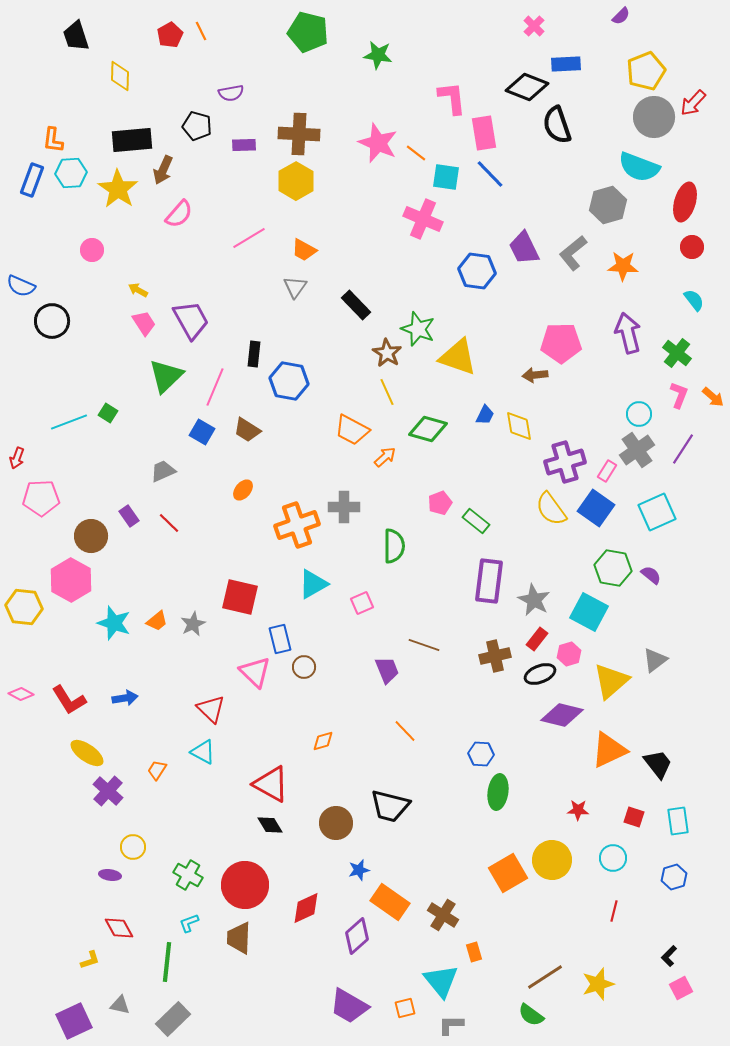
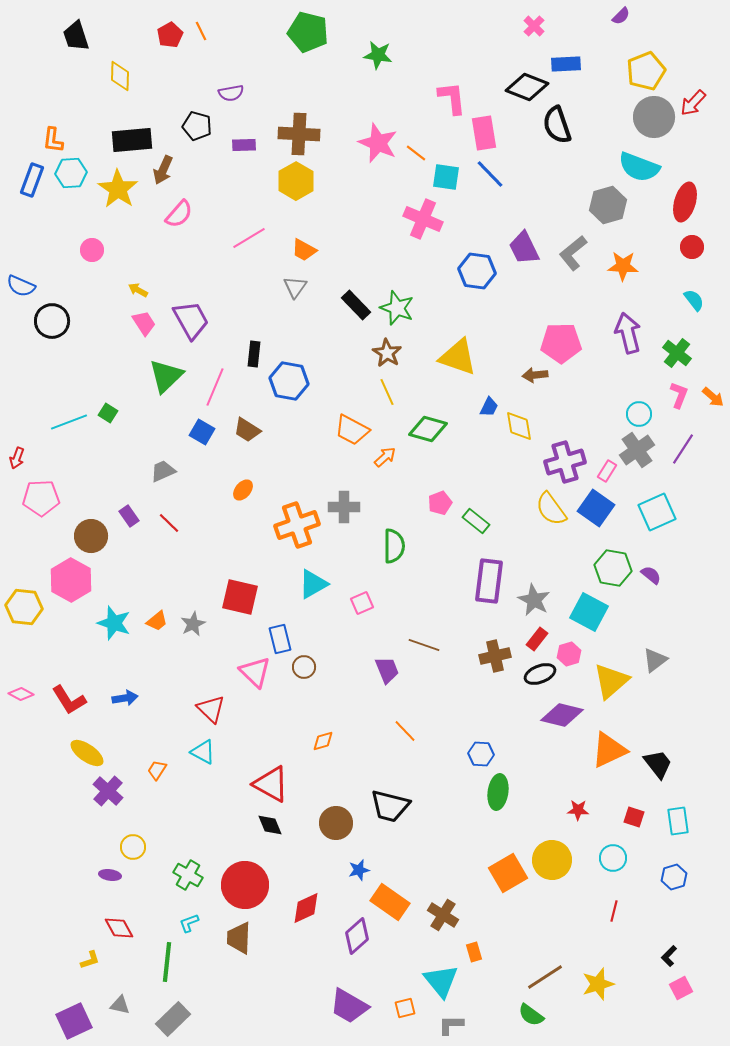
green star at (418, 329): moved 21 px left, 21 px up
blue trapezoid at (485, 415): moved 4 px right, 8 px up
black diamond at (270, 825): rotated 8 degrees clockwise
